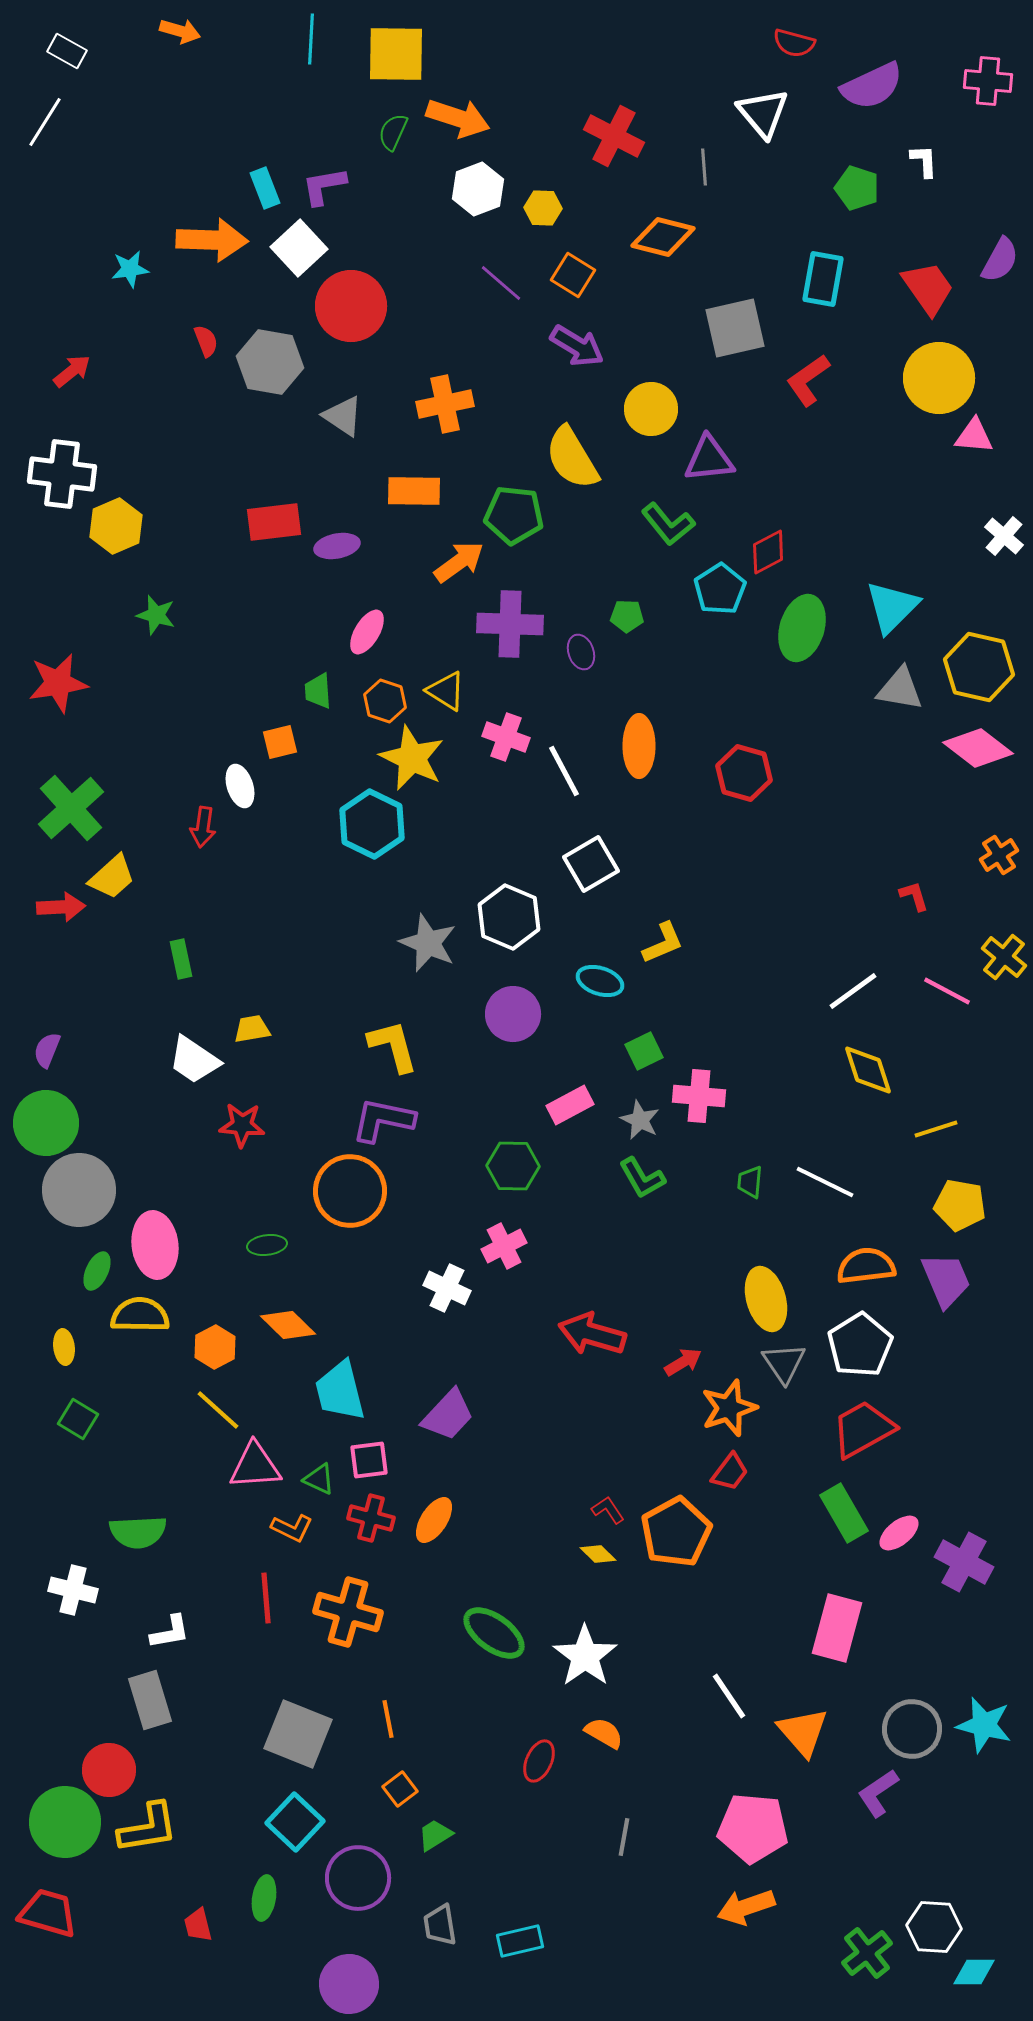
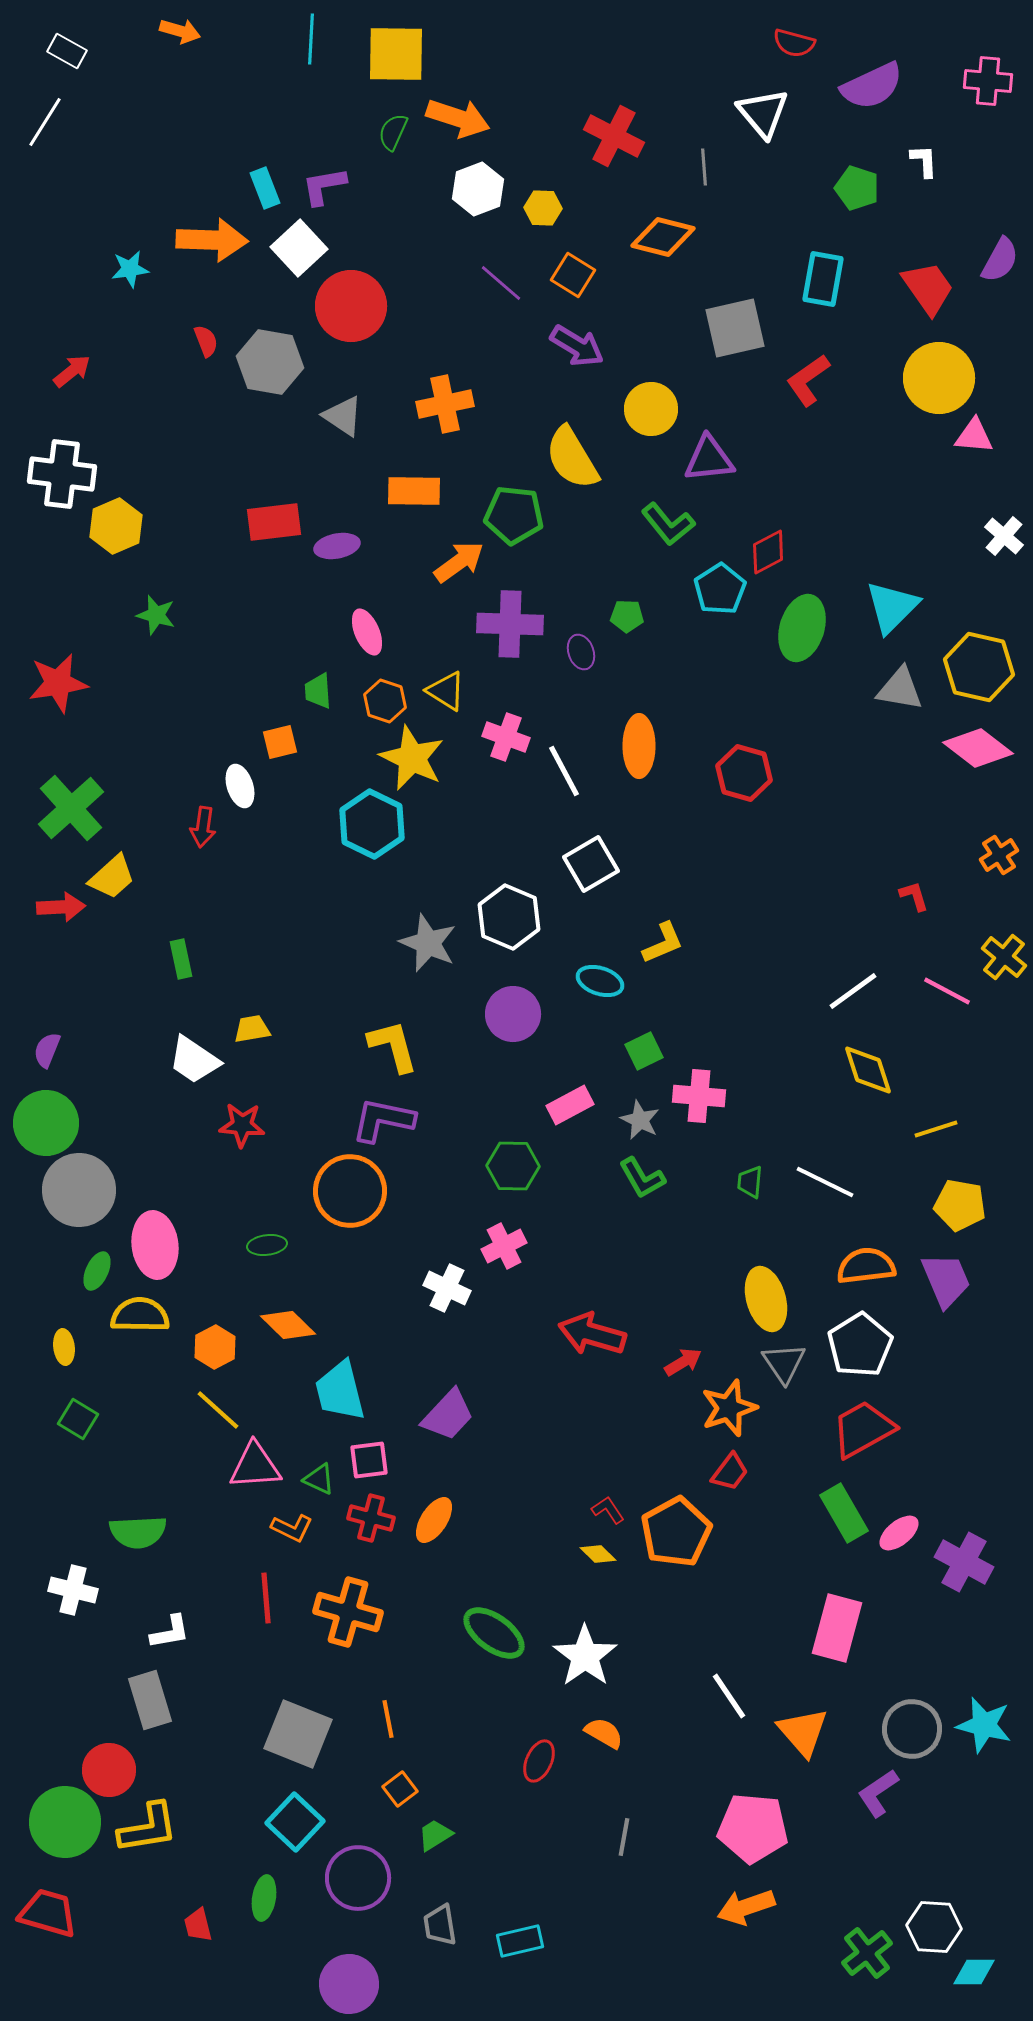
pink ellipse at (367, 632): rotated 54 degrees counterclockwise
